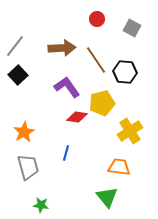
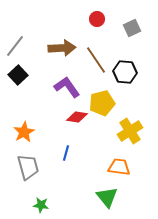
gray square: rotated 36 degrees clockwise
